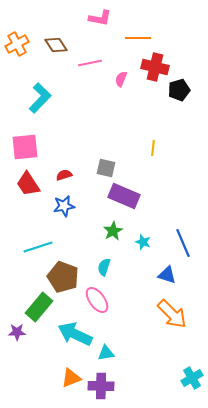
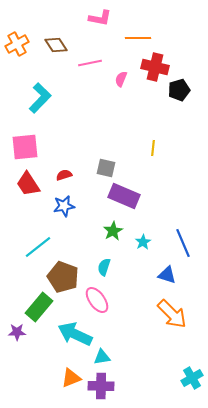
cyan star: rotated 21 degrees clockwise
cyan line: rotated 20 degrees counterclockwise
cyan triangle: moved 4 px left, 4 px down
